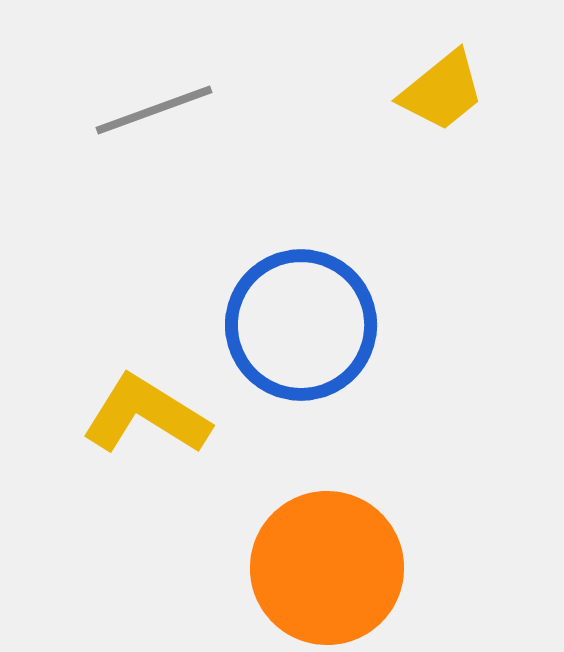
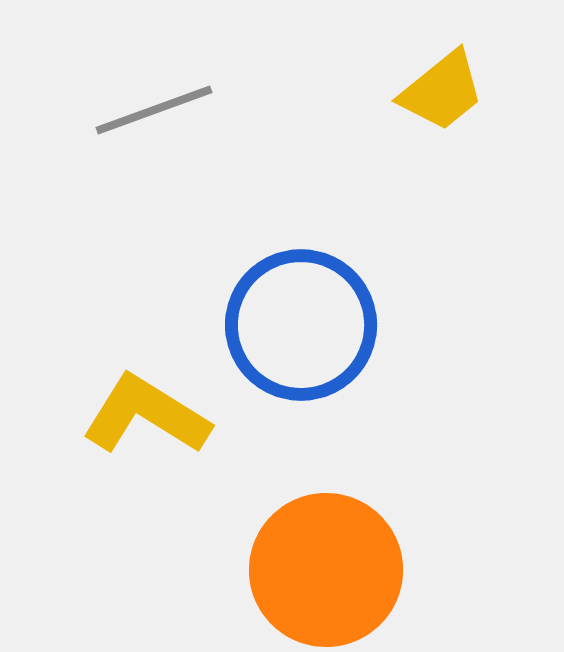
orange circle: moved 1 px left, 2 px down
